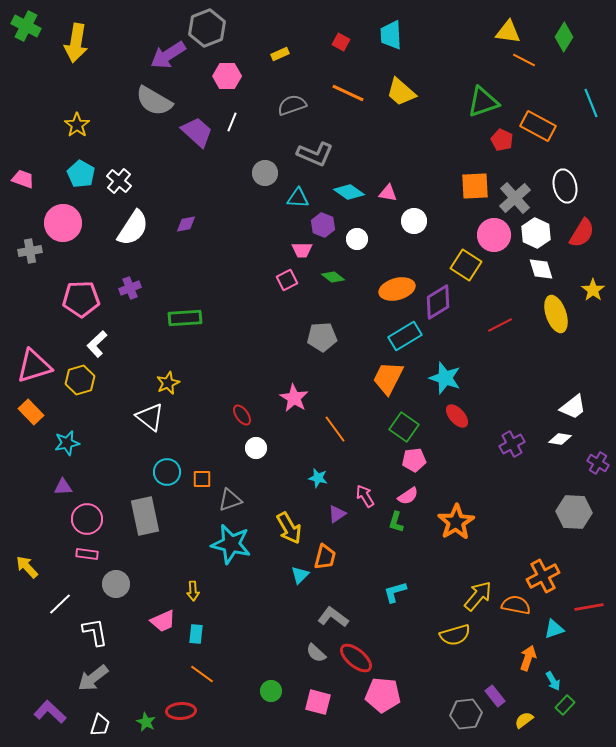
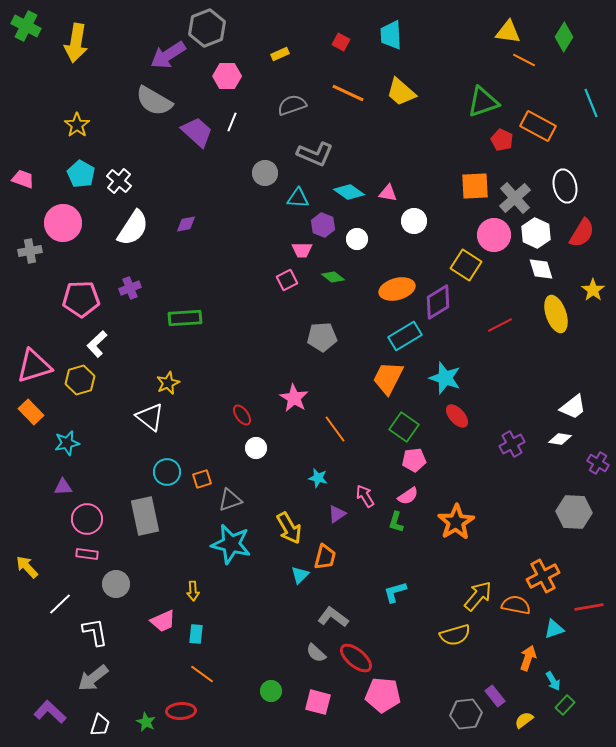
orange square at (202, 479): rotated 18 degrees counterclockwise
